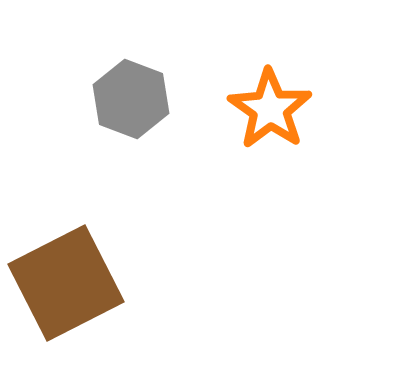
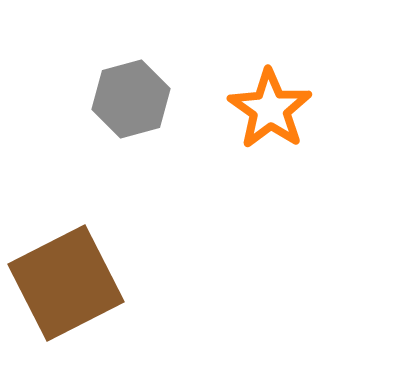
gray hexagon: rotated 24 degrees clockwise
